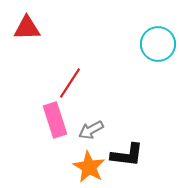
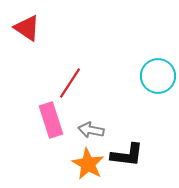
red triangle: rotated 36 degrees clockwise
cyan circle: moved 32 px down
pink rectangle: moved 4 px left
gray arrow: rotated 40 degrees clockwise
orange star: moved 1 px left, 3 px up
